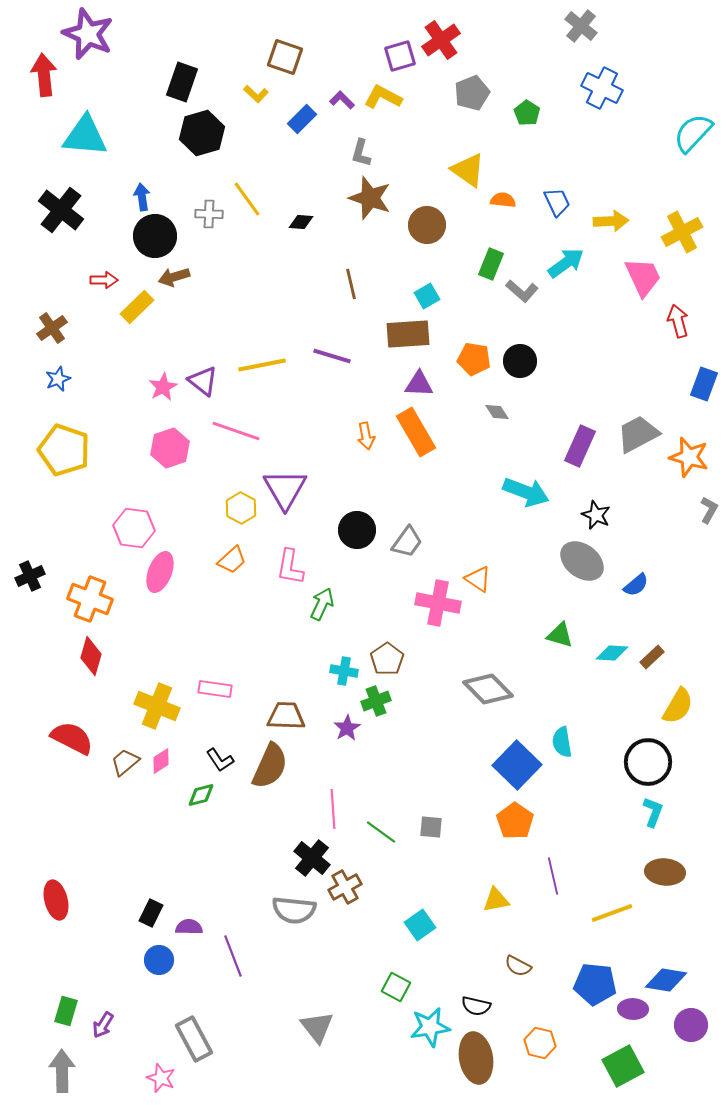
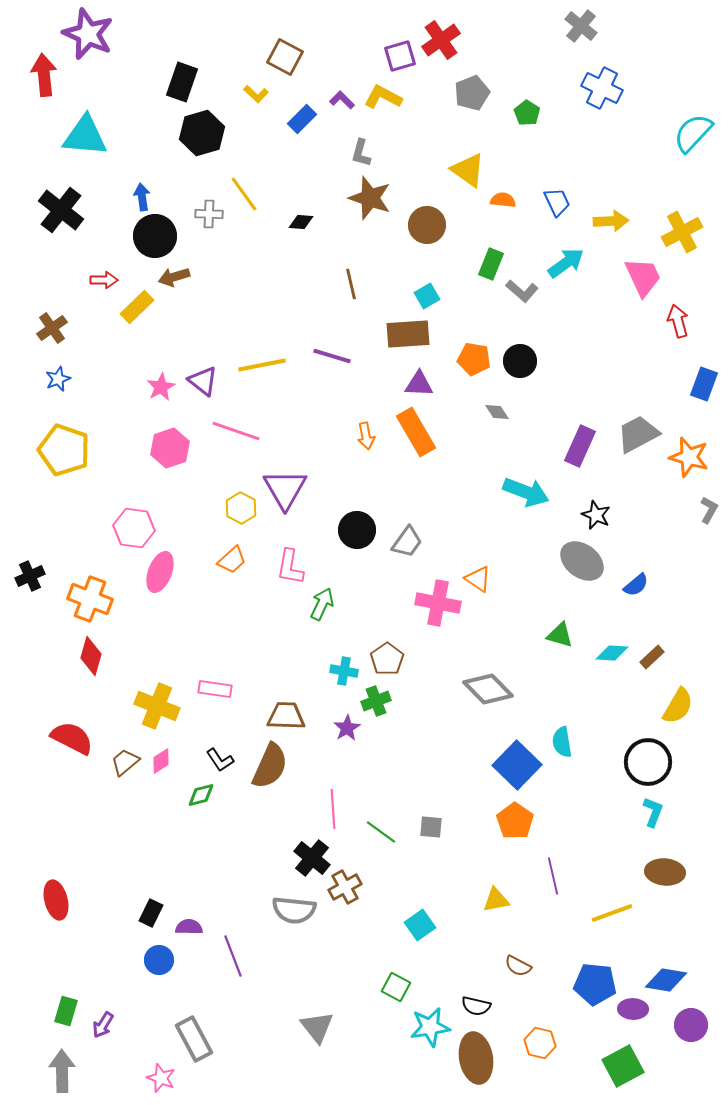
brown square at (285, 57): rotated 9 degrees clockwise
yellow line at (247, 199): moved 3 px left, 5 px up
pink star at (163, 387): moved 2 px left
